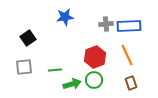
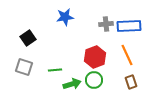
gray square: rotated 24 degrees clockwise
brown rectangle: moved 1 px up
